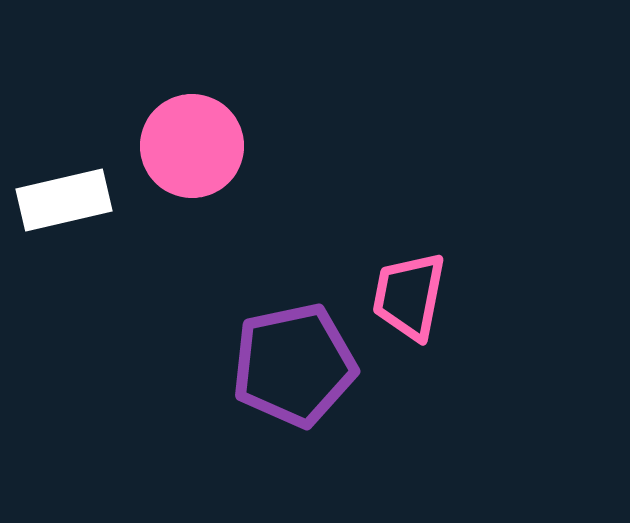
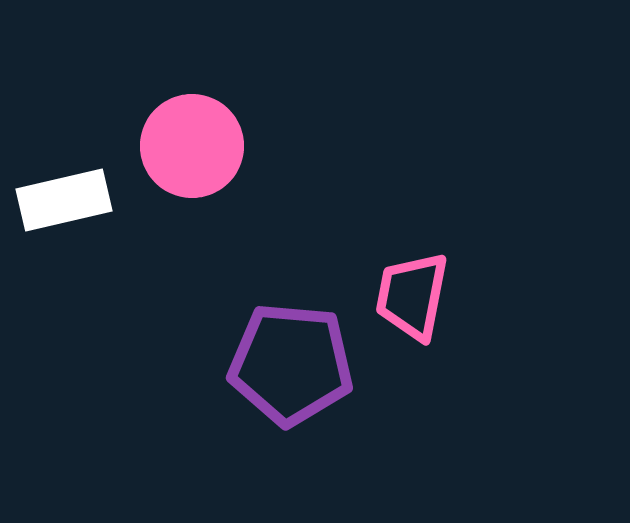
pink trapezoid: moved 3 px right
purple pentagon: moved 3 px left, 1 px up; rotated 17 degrees clockwise
